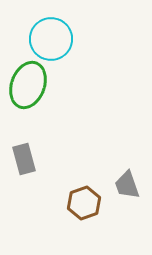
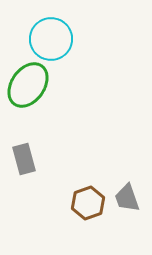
green ellipse: rotated 15 degrees clockwise
gray trapezoid: moved 13 px down
brown hexagon: moved 4 px right
